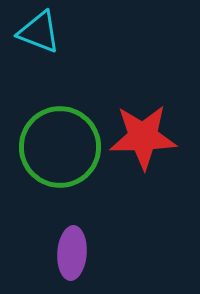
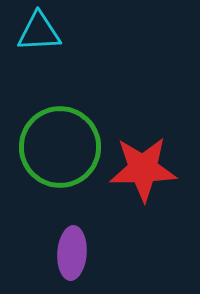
cyan triangle: rotated 24 degrees counterclockwise
red star: moved 32 px down
